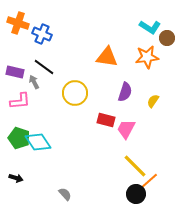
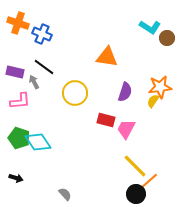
orange star: moved 13 px right, 30 px down
